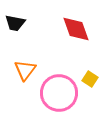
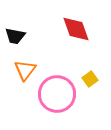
black trapezoid: moved 13 px down
yellow square: rotated 21 degrees clockwise
pink circle: moved 2 px left, 1 px down
